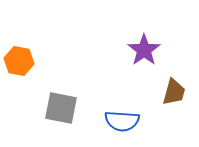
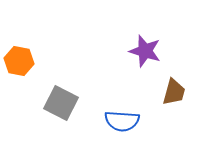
purple star: moved 1 px right, 1 px down; rotated 20 degrees counterclockwise
gray square: moved 5 px up; rotated 16 degrees clockwise
